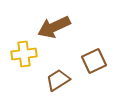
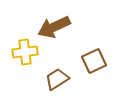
yellow cross: moved 1 px right, 2 px up
brown trapezoid: moved 1 px left, 1 px up
